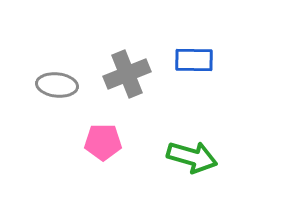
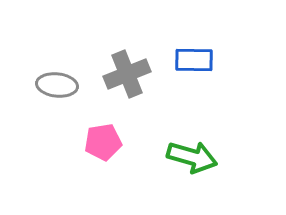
pink pentagon: rotated 9 degrees counterclockwise
